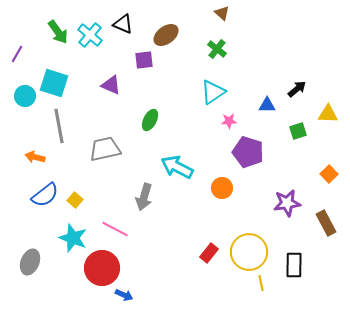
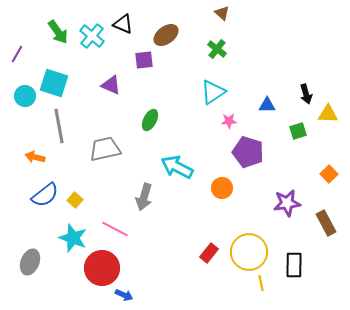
cyan cross: moved 2 px right, 1 px down
black arrow: moved 9 px right, 5 px down; rotated 114 degrees clockwise
